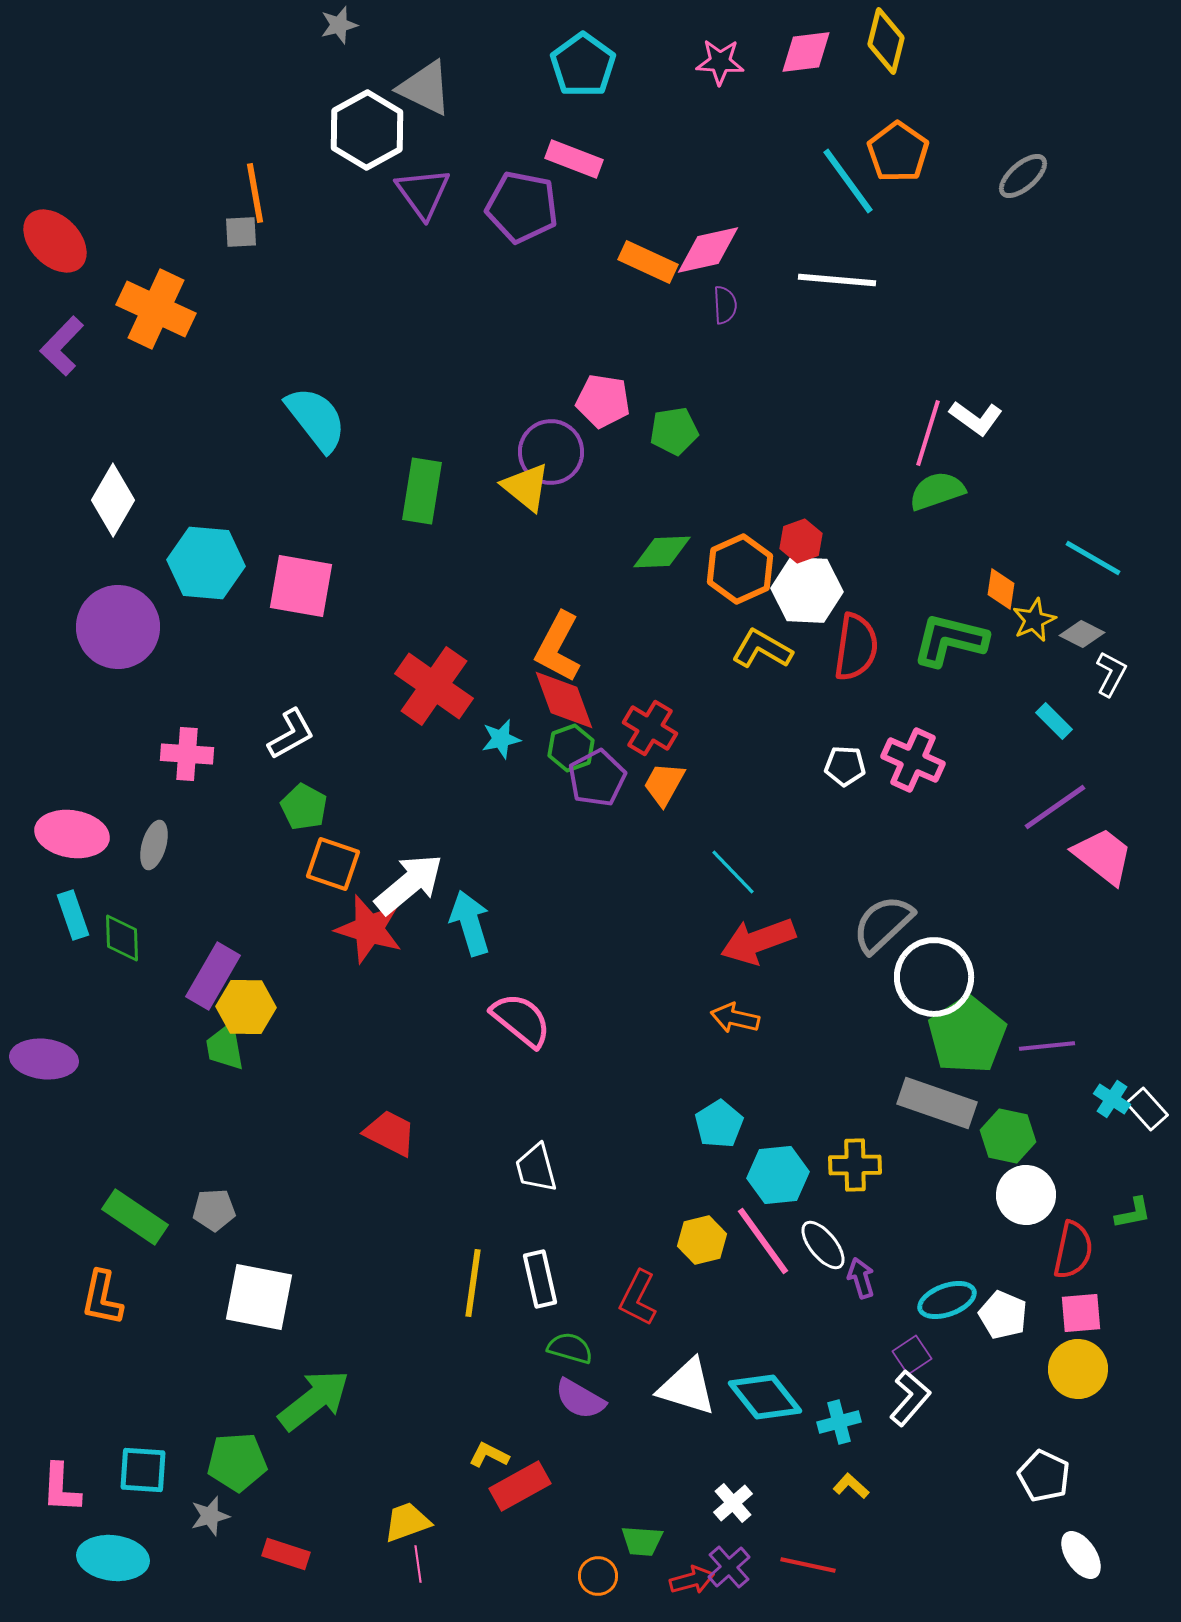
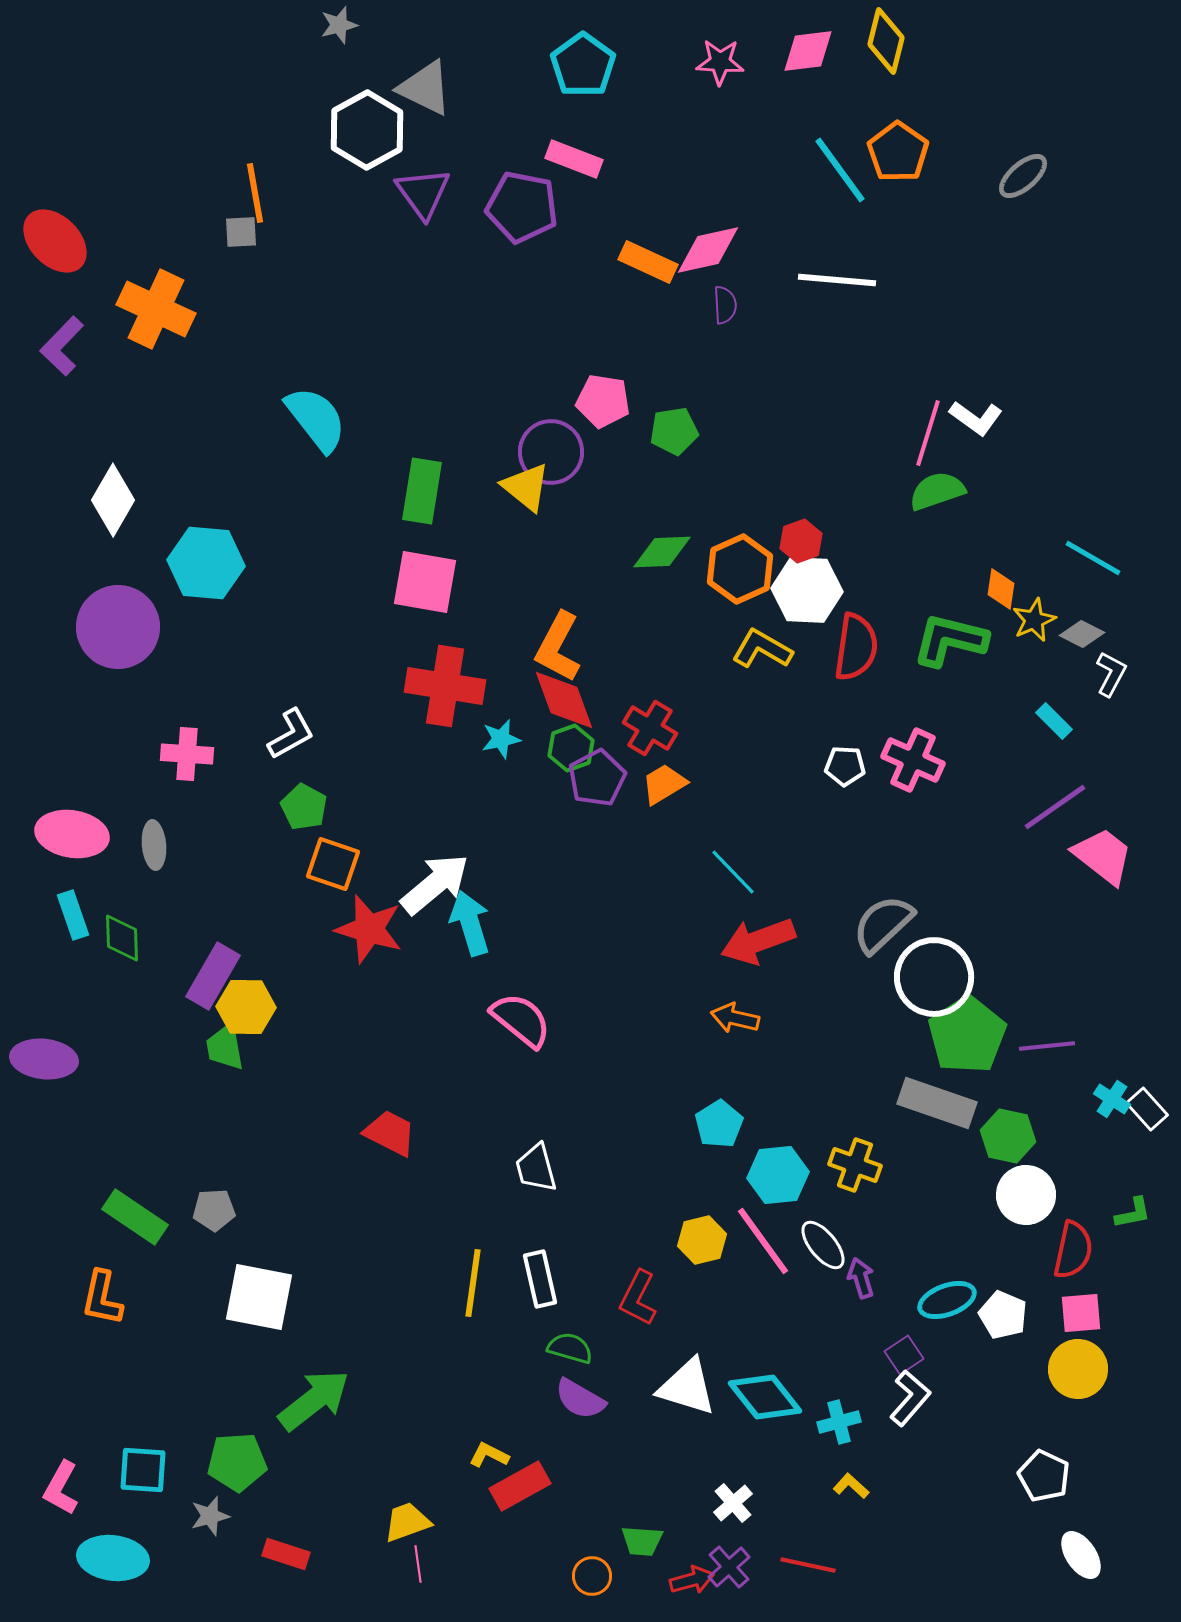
pink diamond at (806, 52): moved 2 px right, 1 px up
cyan line at (848, 181): moved 8 px left, 11 px up
pink square at (301, 586): moved 124 px right, 4 px up
red cross at (434, 686): moved 11 px right; rotated 26 degrees counterclockwise
orange trapezoid at (664, 784): rotated 30 degrees clockwise
gray ellipse at (154, 845): rotated 21 degrees counterclockwise
white arrow at (409, 884): moved 26 px right
yellow cross at (855, 1165): rotated 21 degrees clockwise
purple square at (912, 1355): moved 8 px left
pink L-shape at (61, 1488): rotated 26 degrees clockwise
orange circle at (598, 1576): moved 6 px left
